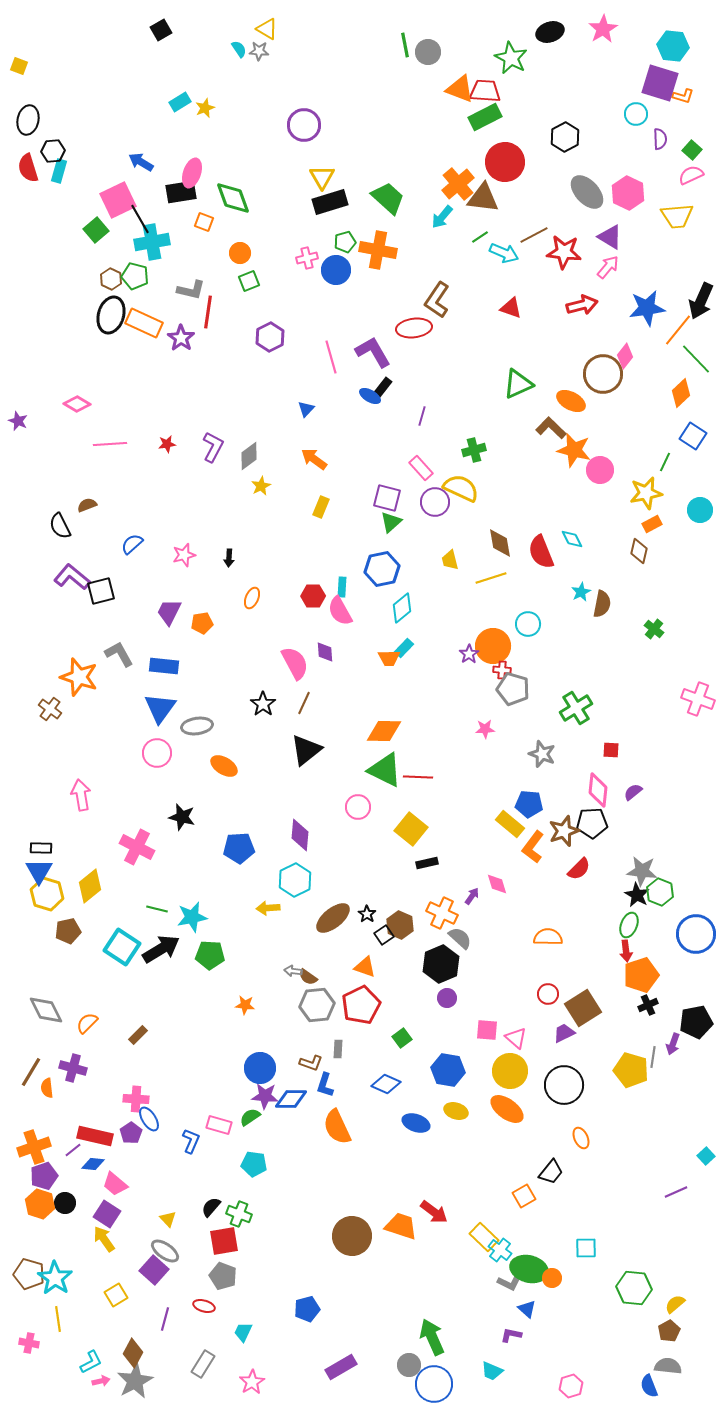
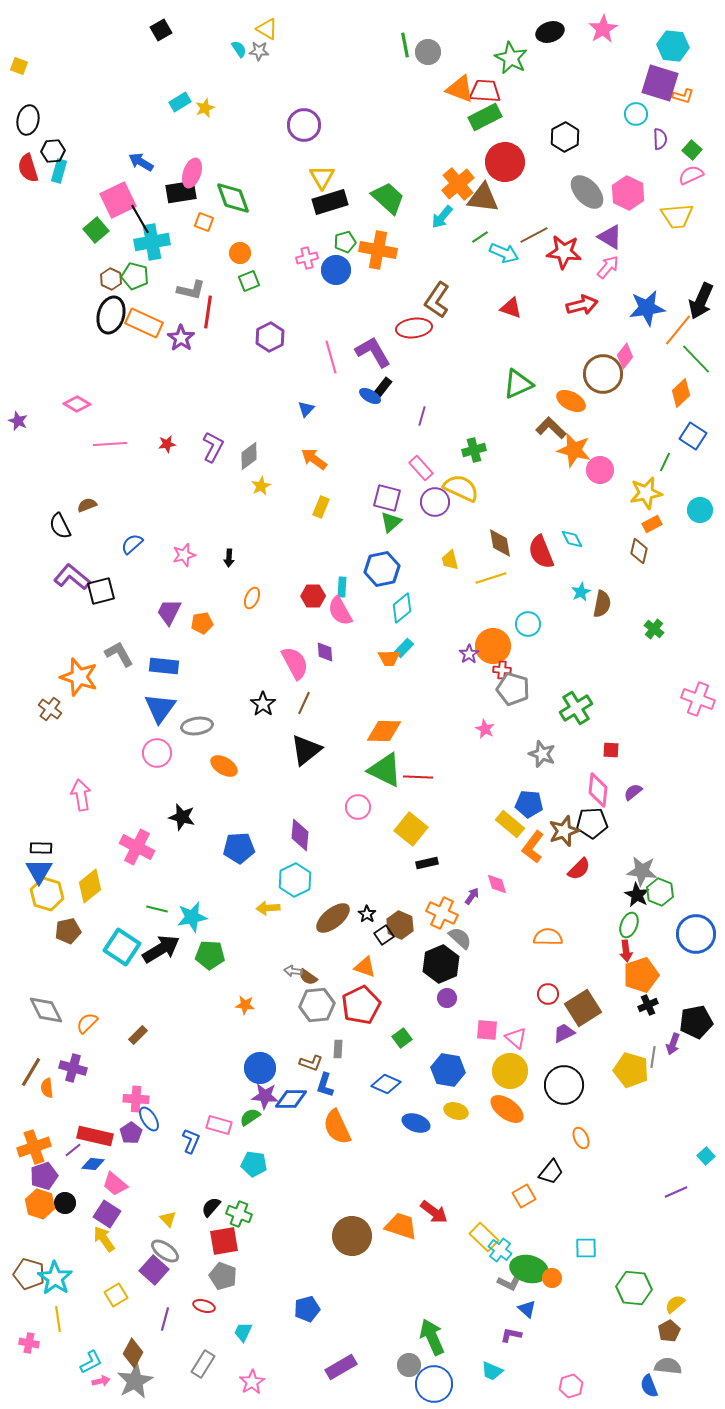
pink star at (485, 729): rotated 30 degrees clockwise
